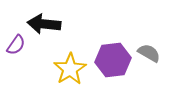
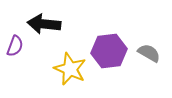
purple semicircle: moved 1 px left, 1 px down; rotated 15 degrees counterclockwise
purple hexagon: moved 4 px left, 9 px up
yellow star: rotated 16 degrees counterclockwise
